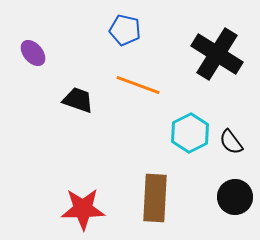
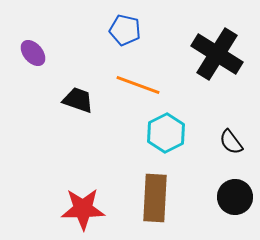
cyan hexagon: moved 24 px left
